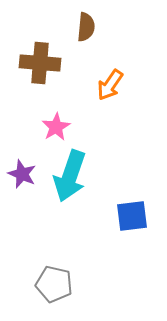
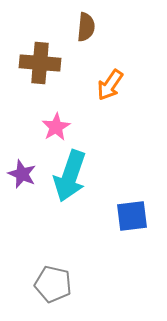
gray pentagon: moved 1 px left
